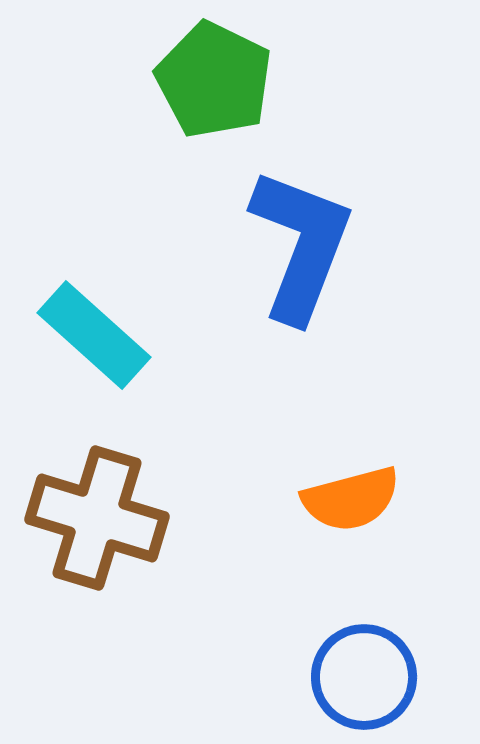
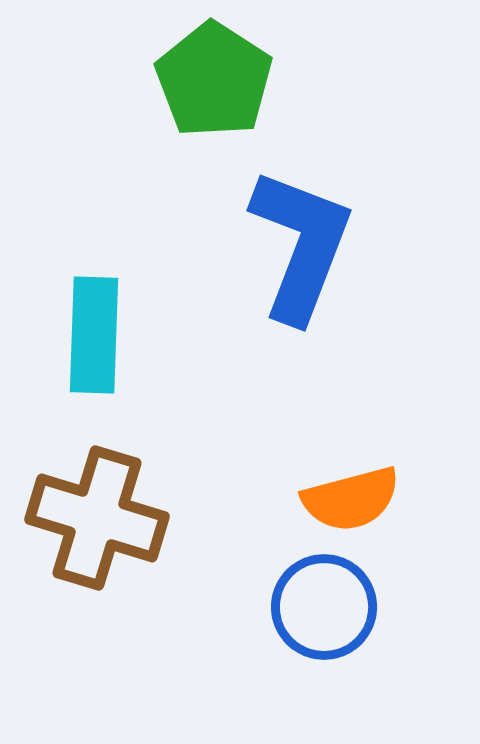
green pentagon: rotated 7 degrees clockwise
cyan rectangle: rotated 50 degrees clockwise
blue circle: moved 40 px left, 70 px up
